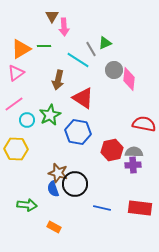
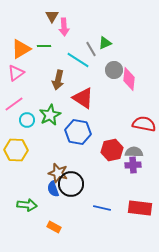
yellow hexagon: moved 1 px down
black circle: moved 4 px left
